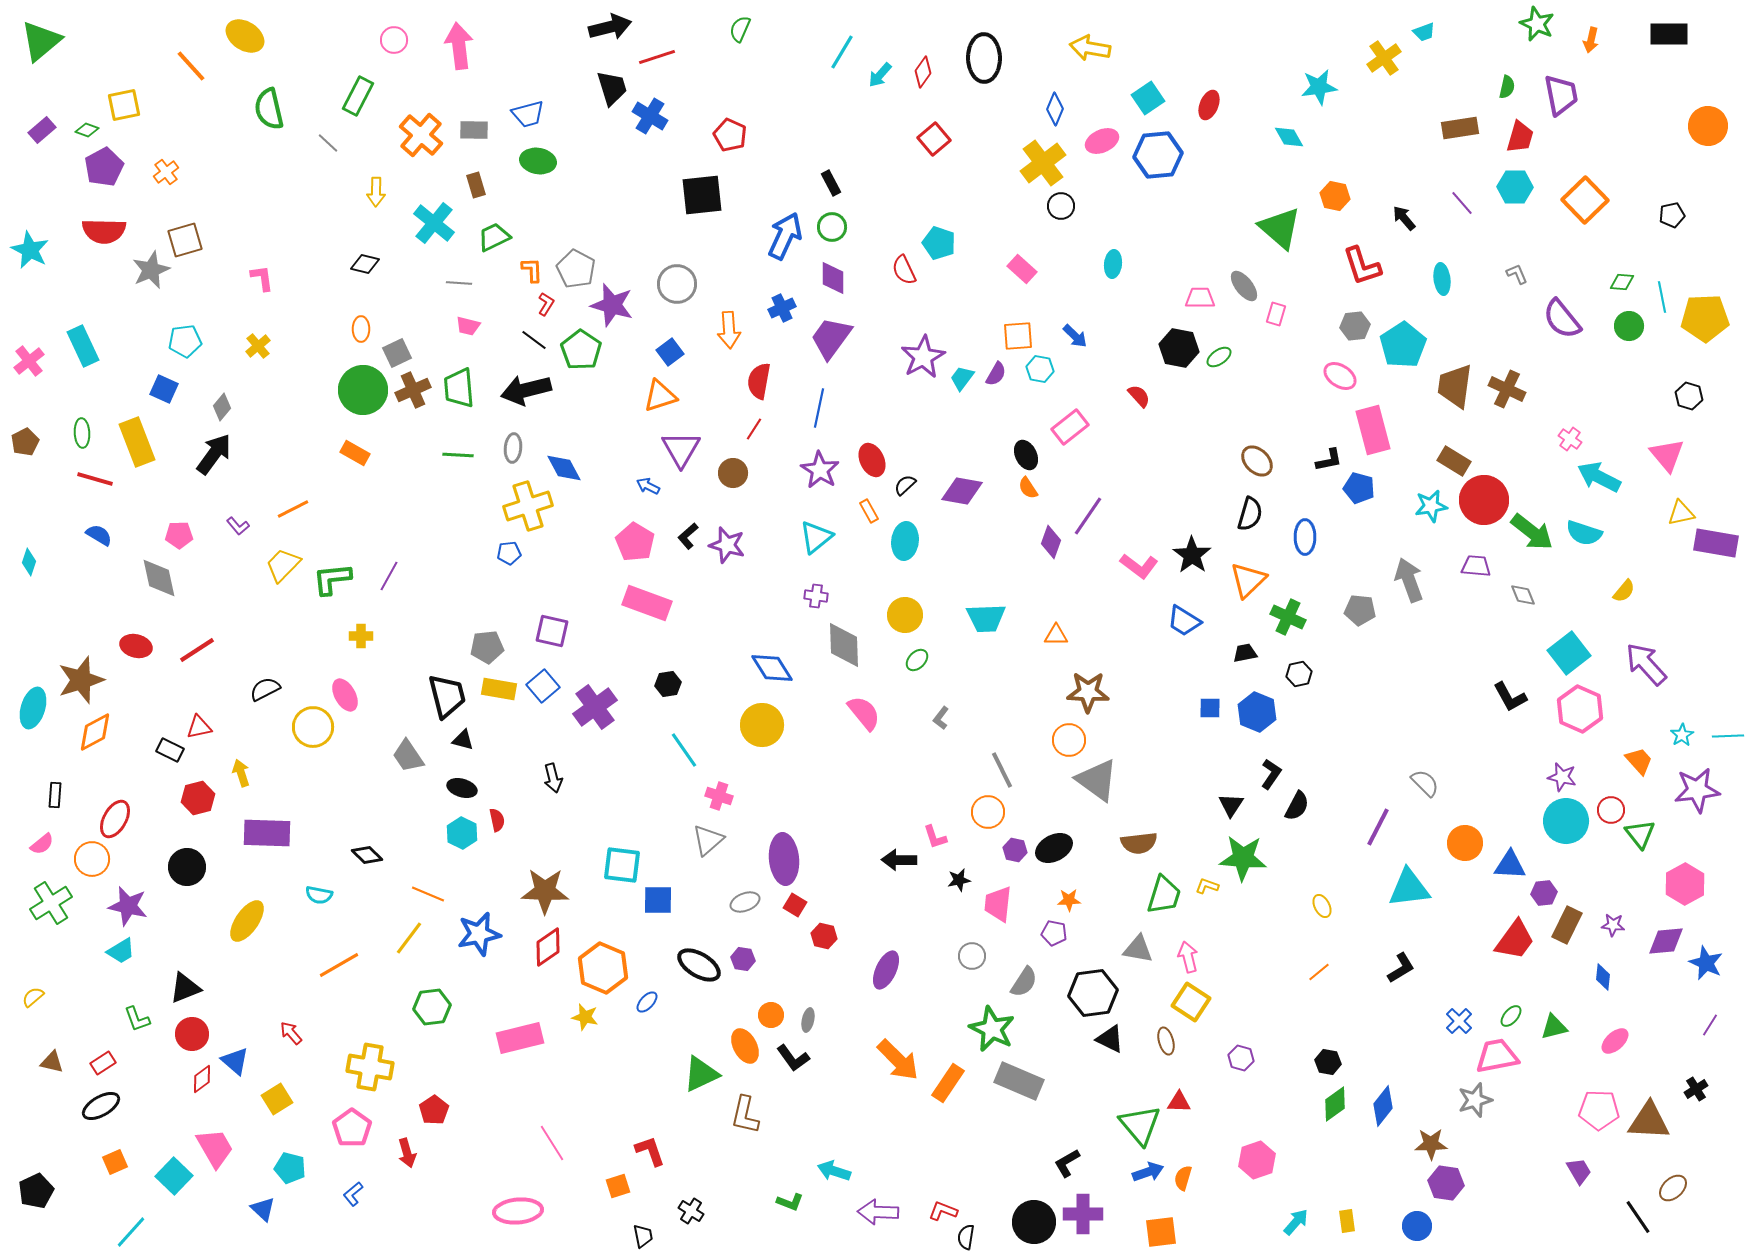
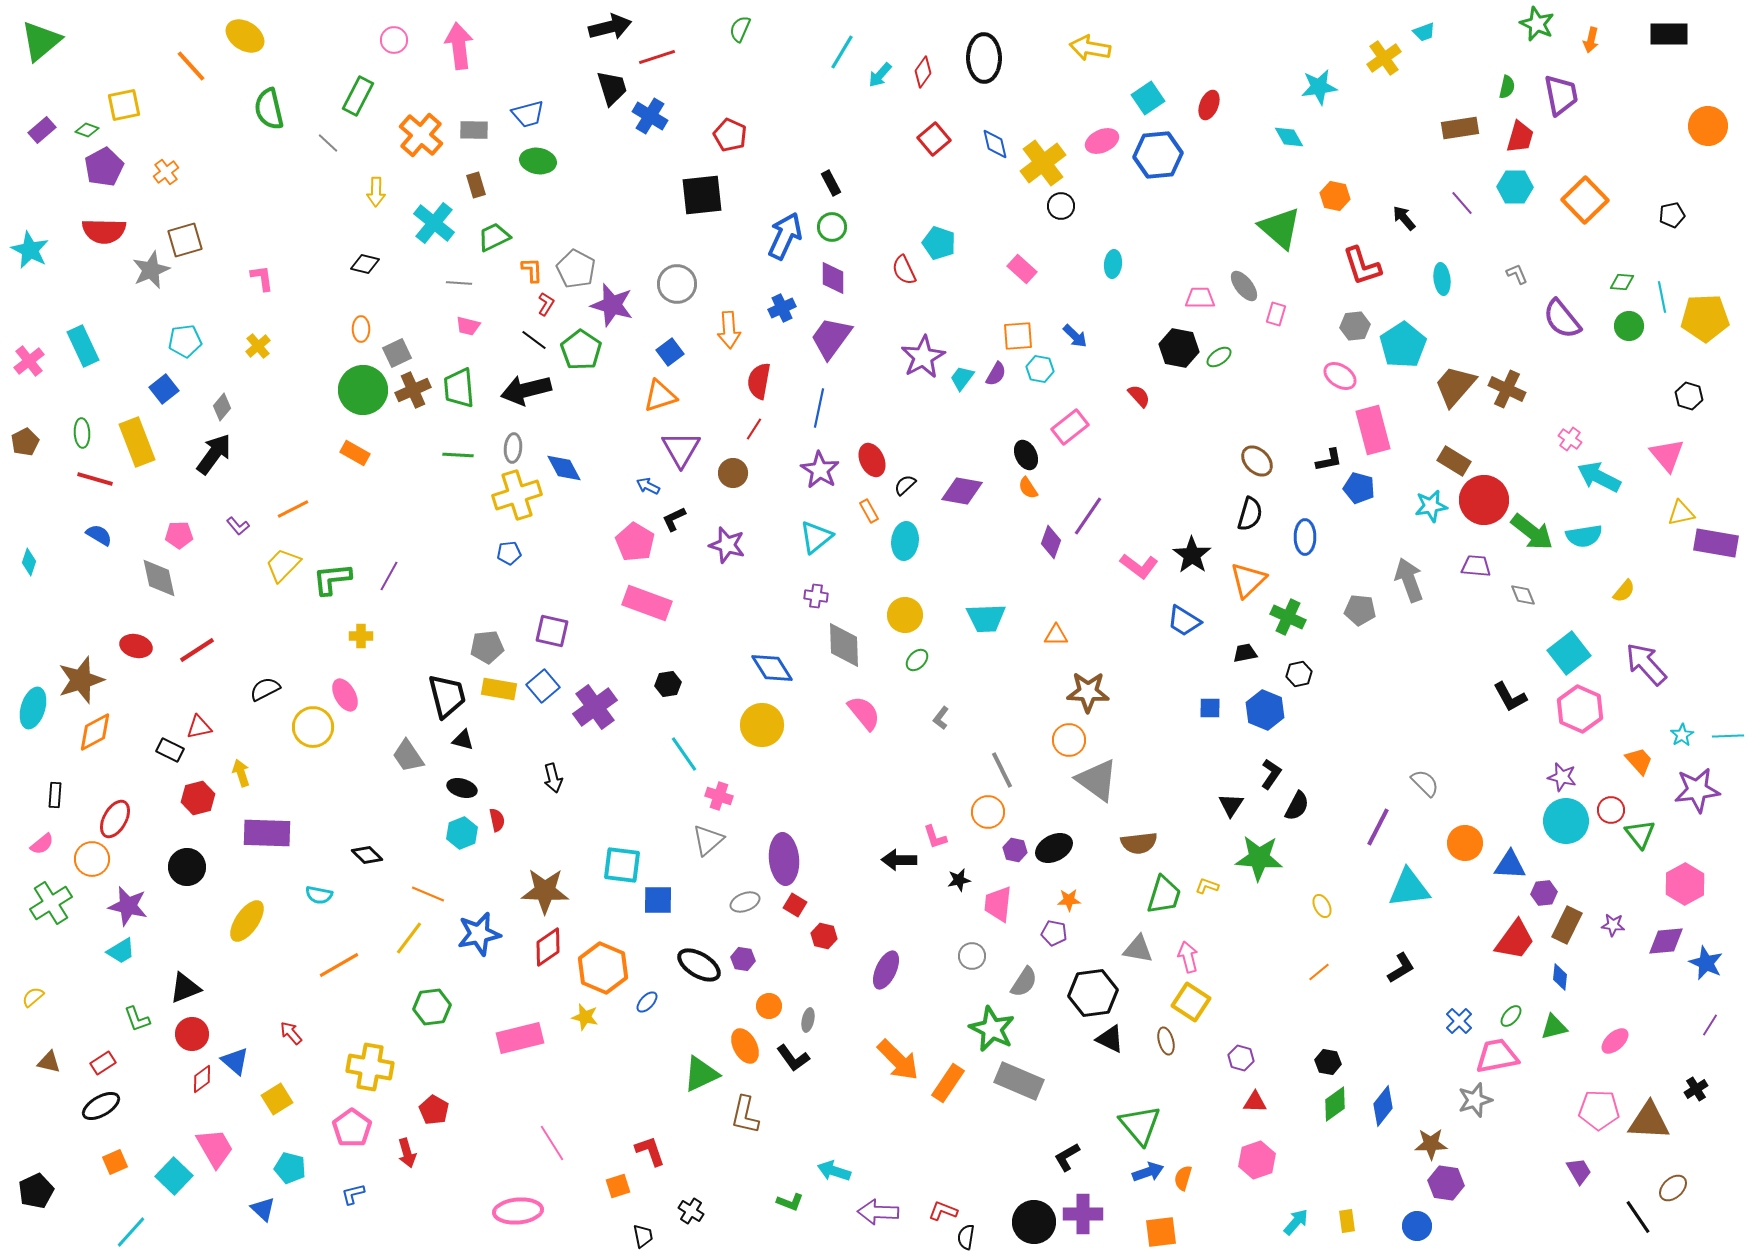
blue diamond at (1055, 109): moved 60 px left, 35 px down; rotated 36 degrees counterclockwise
brown trapezoid at (1455, 386): rotated 33 degrees clockwise
blue square at (164, 389): rotated 28 degrees clockwise
yellow cross at (528, 506): moved 11 px left, 11 px up
cyan semicircle at (1584, 533): moved 3 px down; rotated 27 degrees counterclockwise
black L-shape at (688, 536): moved 14 px left, 17 px up; rotated 16 degrees clockwise
blue hexagon at (1257, 712): moved 8 px right, 2 px up
cyan line at (684, 750): moved 4 px down
cyan hexagon at (462, 833): rotated 12 degrees clockwise
green star at (1243, 858): moved 16 px right
blue diamond at (1603, 977): moved 43 px left
orange circle at (771, 1015): moved 2 px left, 9 px up
brown triangle at (52, 1062): moved 3 px left
red triangle at (1179, 1102): moved 76 px right
red pentagon at (434, 1110): rotated 8 degrees counterclockwise
black L-shape at (1067, 1163): moved 6 px up
blue L-shape at (353, 1194): rotated 25 degrees clockwise
